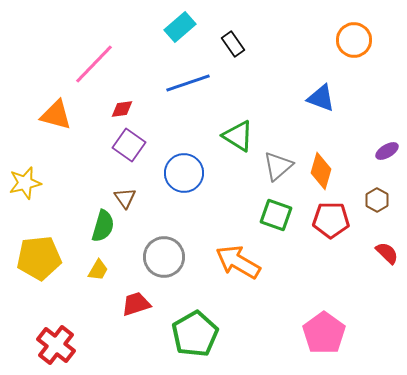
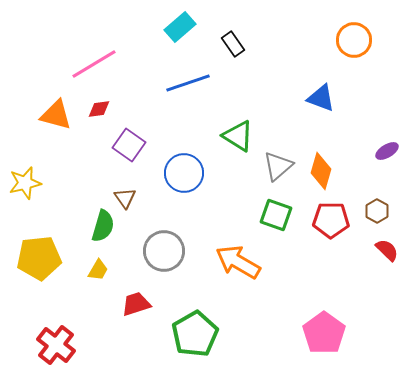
pink line: rotated 15 degrees clockwise
red diamond: moved 23 px left
brown hexagon: moved 11 px down
red semicircle: moved 3 px up
gray circle: moved 6 px up
